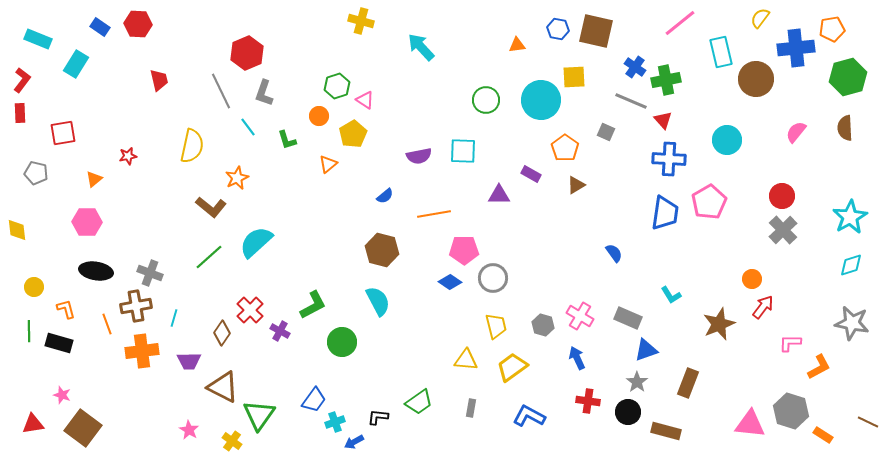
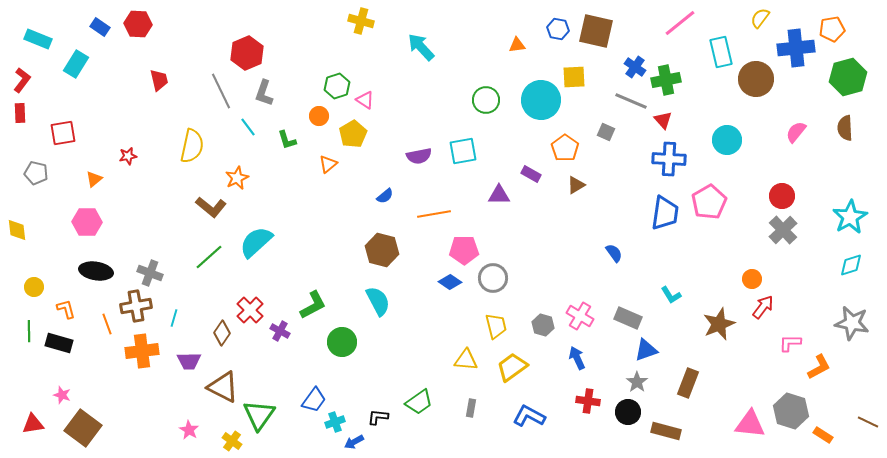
cyan square at (463, 151): rotated 12 degrees counterclockwise
